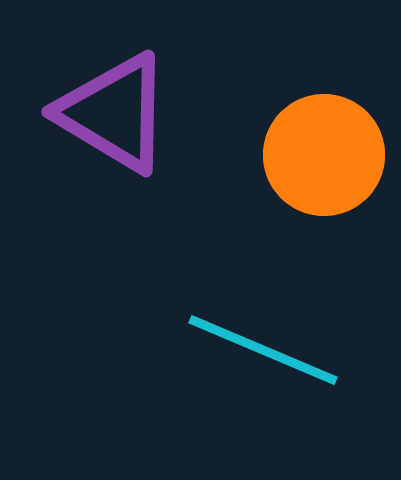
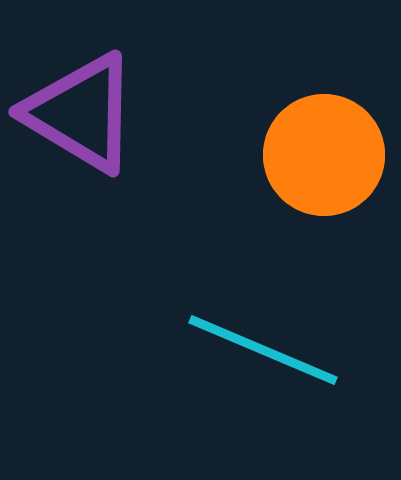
purple triangle: moved 33 px left
